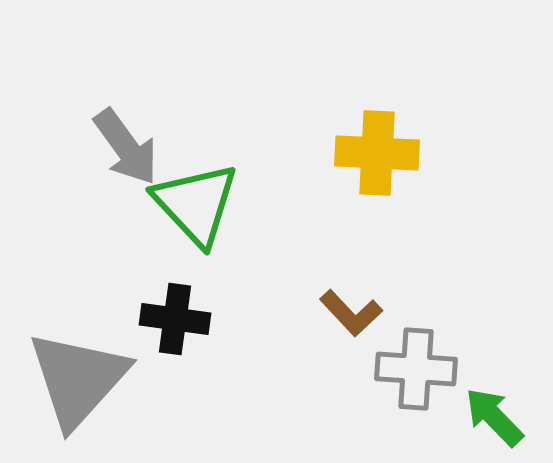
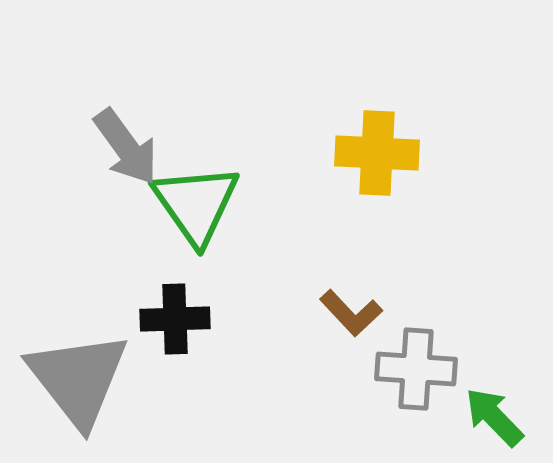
green triangle: rotated 8 degrees clockwise
black cross: rotated 10 degrees counterclockwise
gray triangle: rotated 20 degrees counterclockwise
